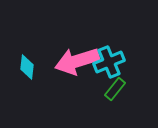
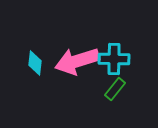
cyan cross: moved 5 px right, 3 px up; rotated 24 degrees clockwise
cyan diamond: moved 8 px right, 4 px up
